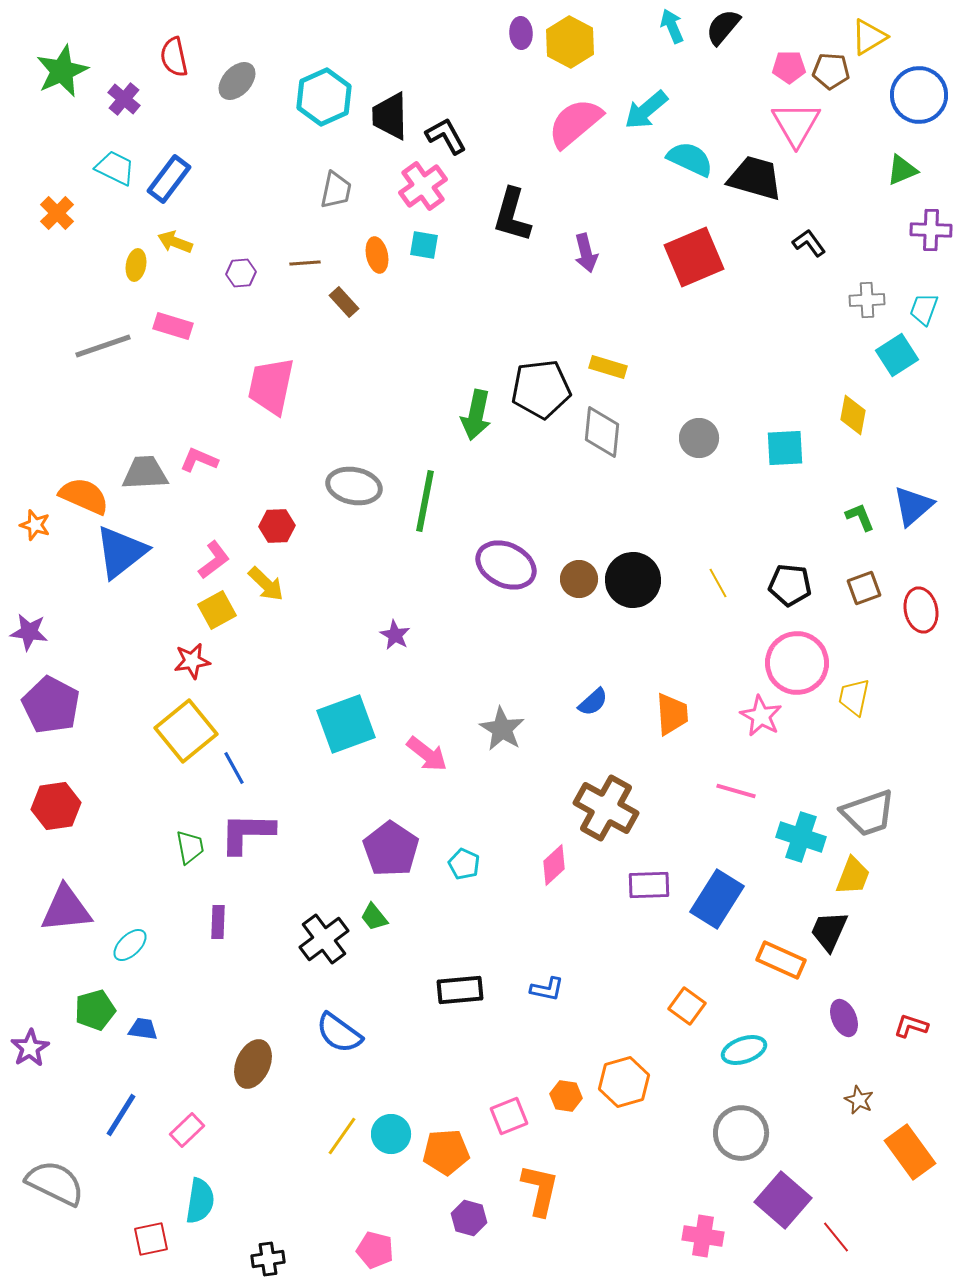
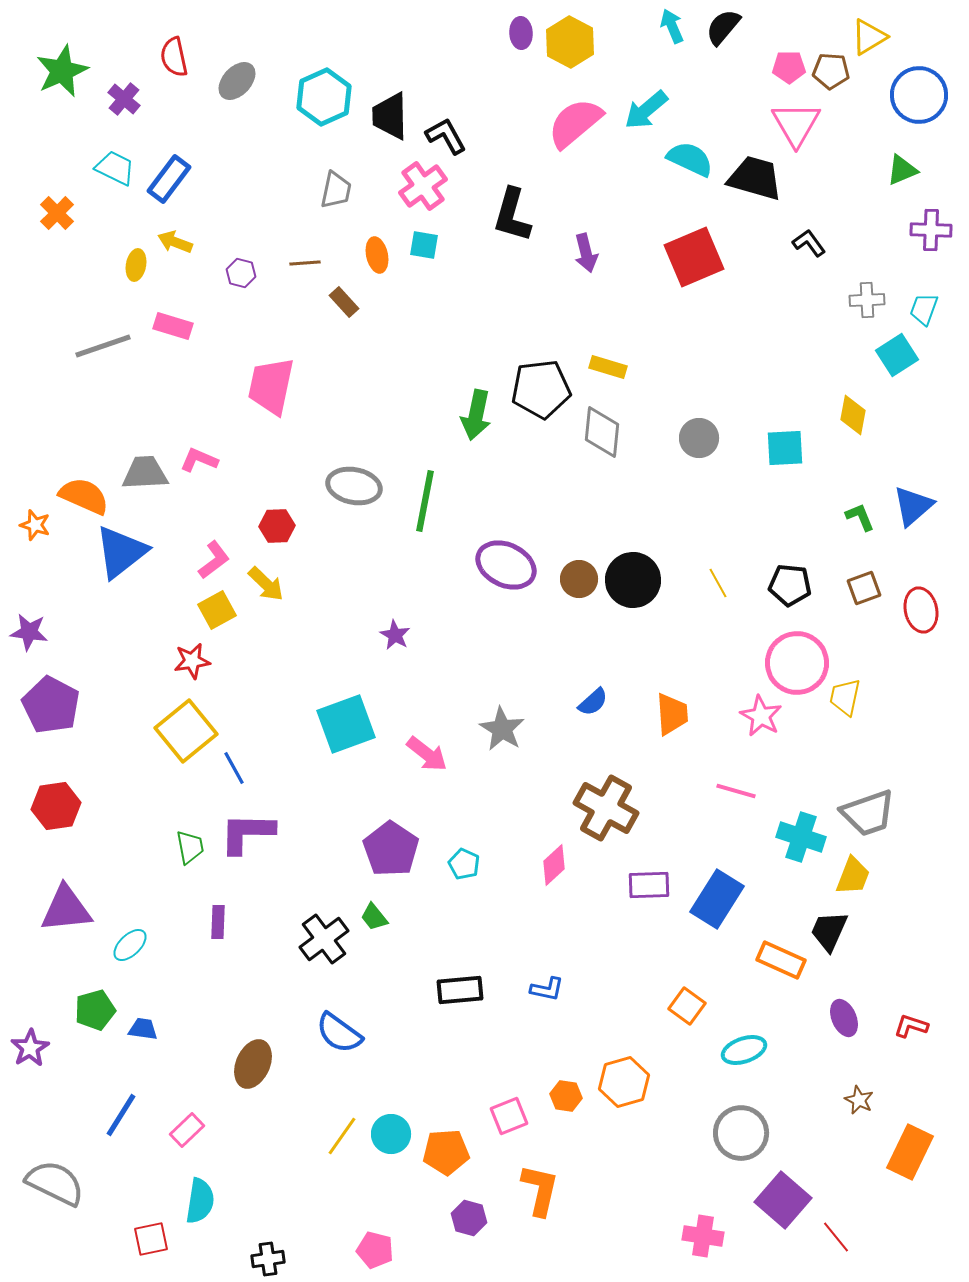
purple hexagon at (241, 273): rotated 20 degrees clockwise
yellow trapezoid at (854, 697): moved 9 px left
orange rectangle at (910, 1152): rotated 62 degrees clockwise
